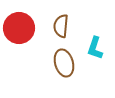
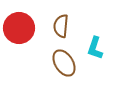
brown ellipse: rotated 16 degrees counterclockwise
